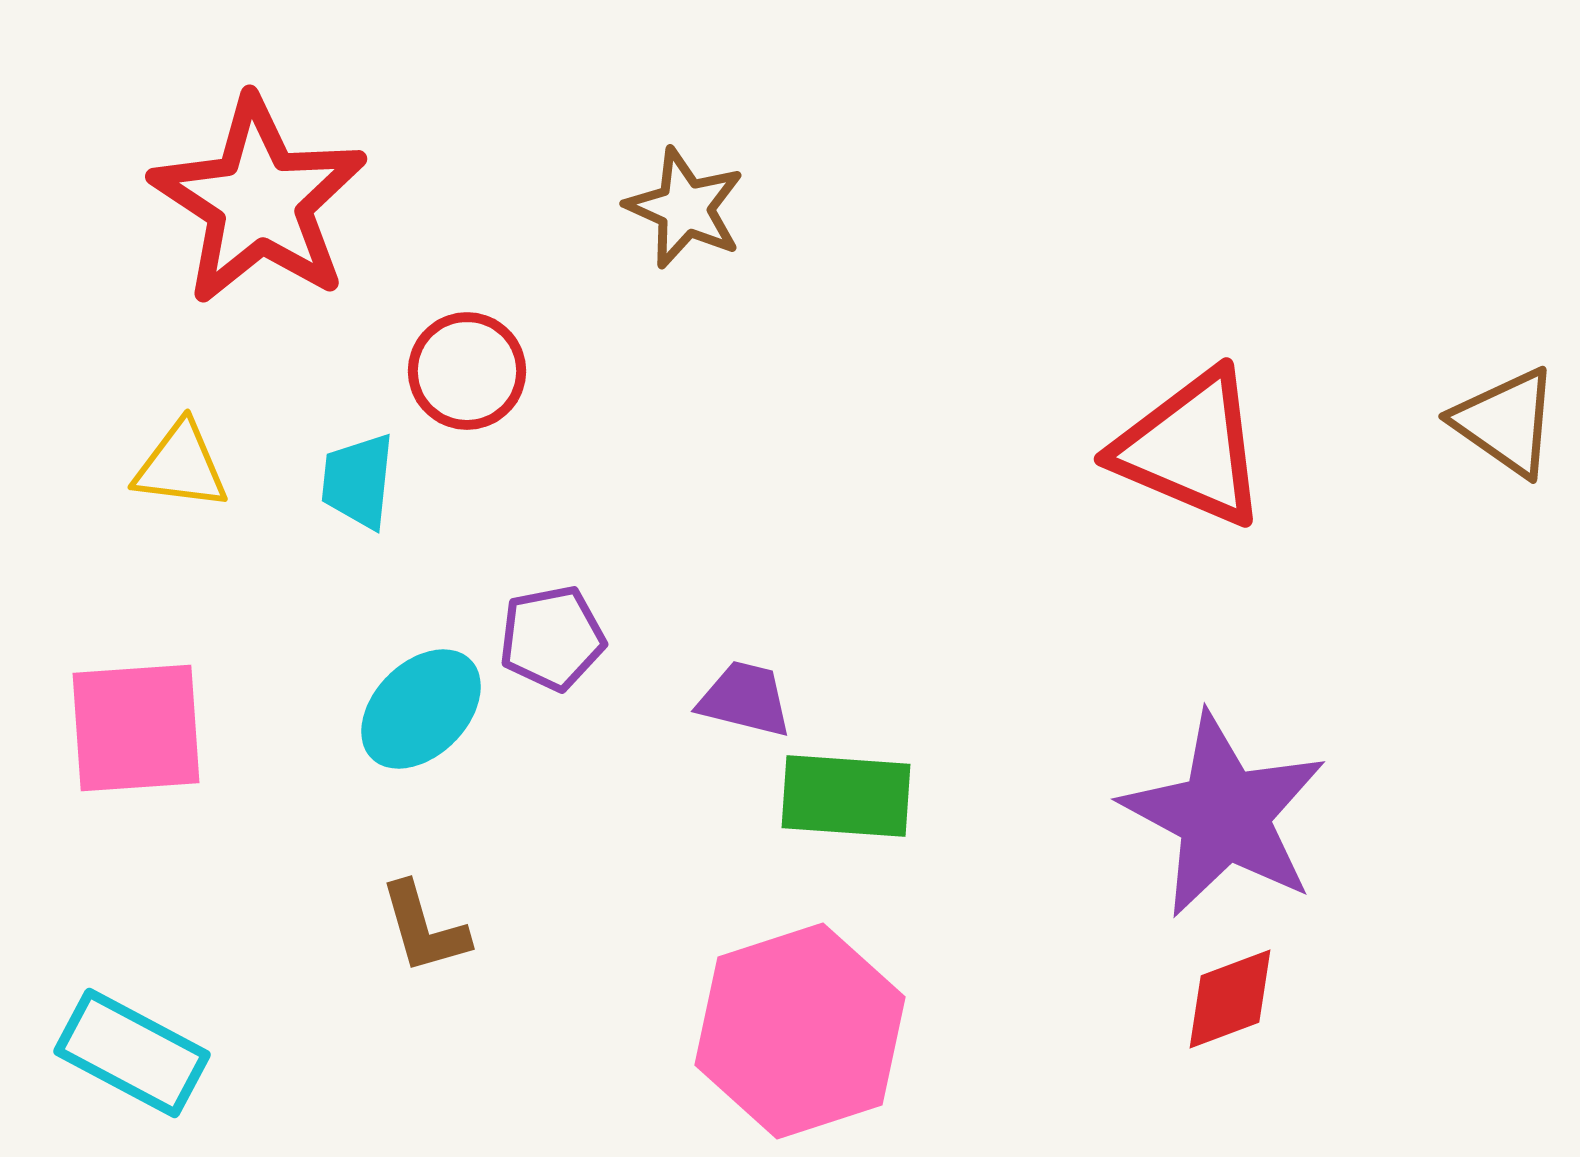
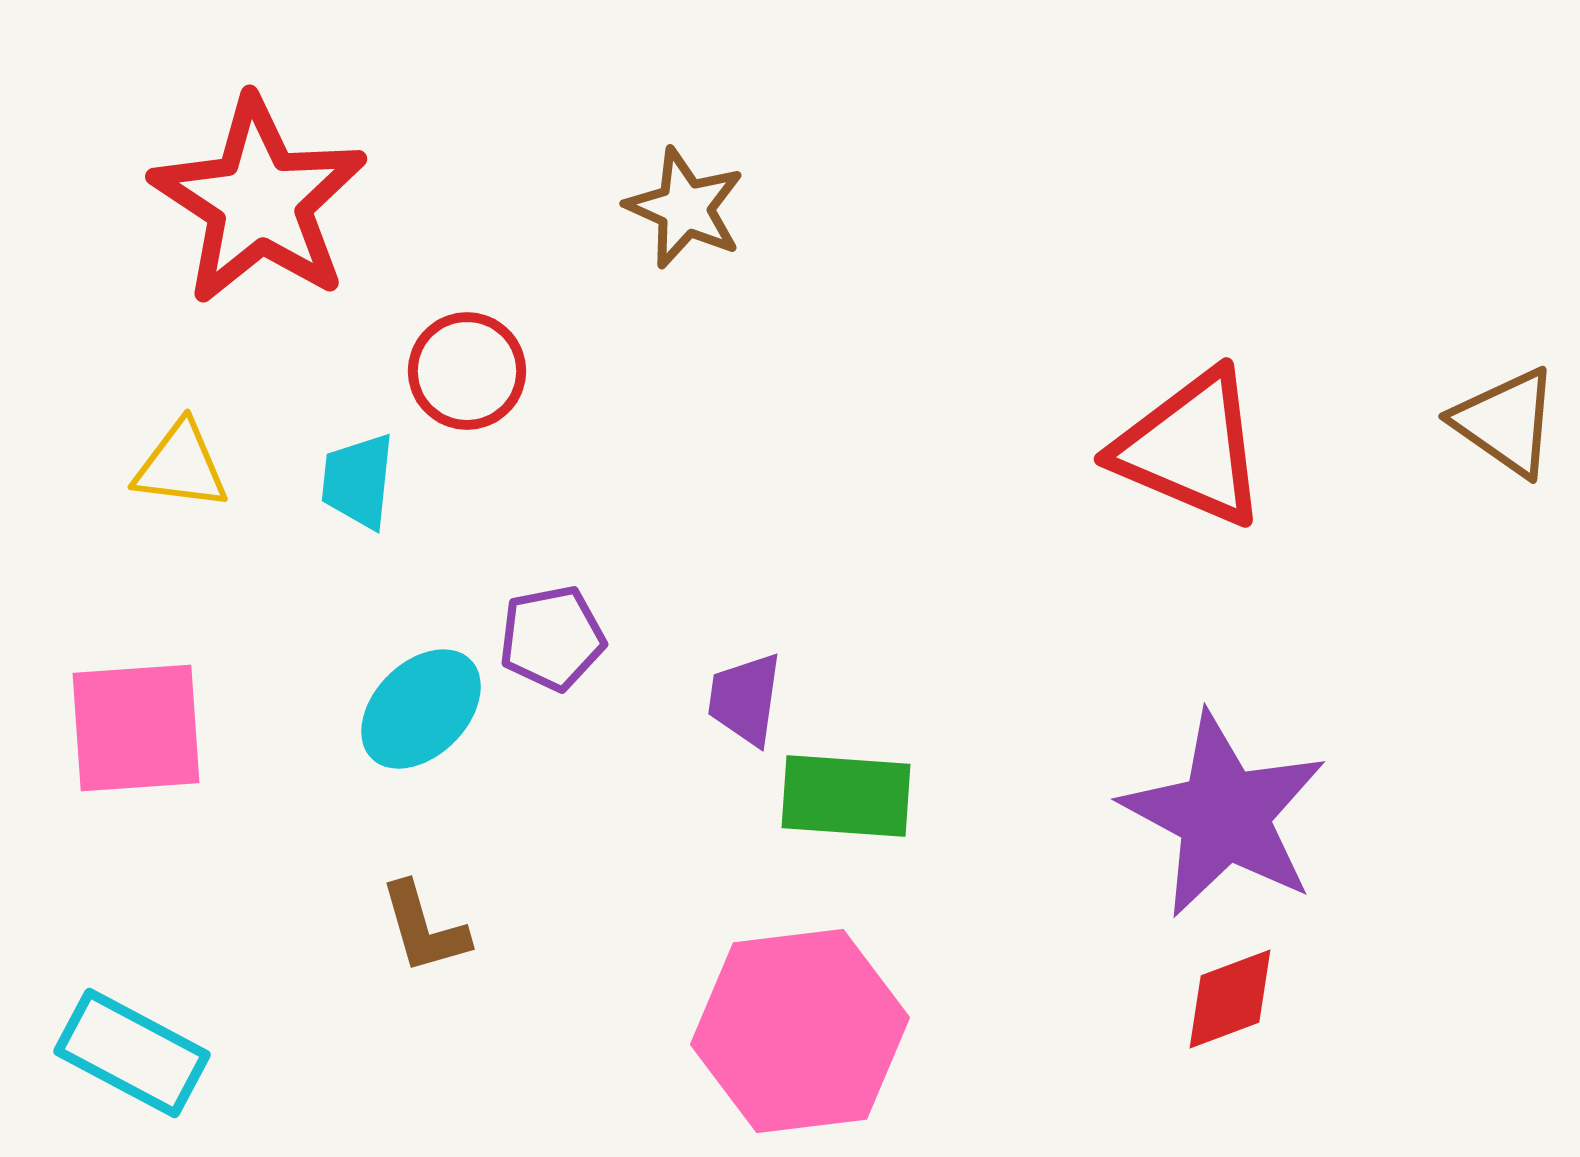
purple trapezoid: rotated 96 degrees counterclockwise
pink hexagon: rotated 11 degrees clockwise
